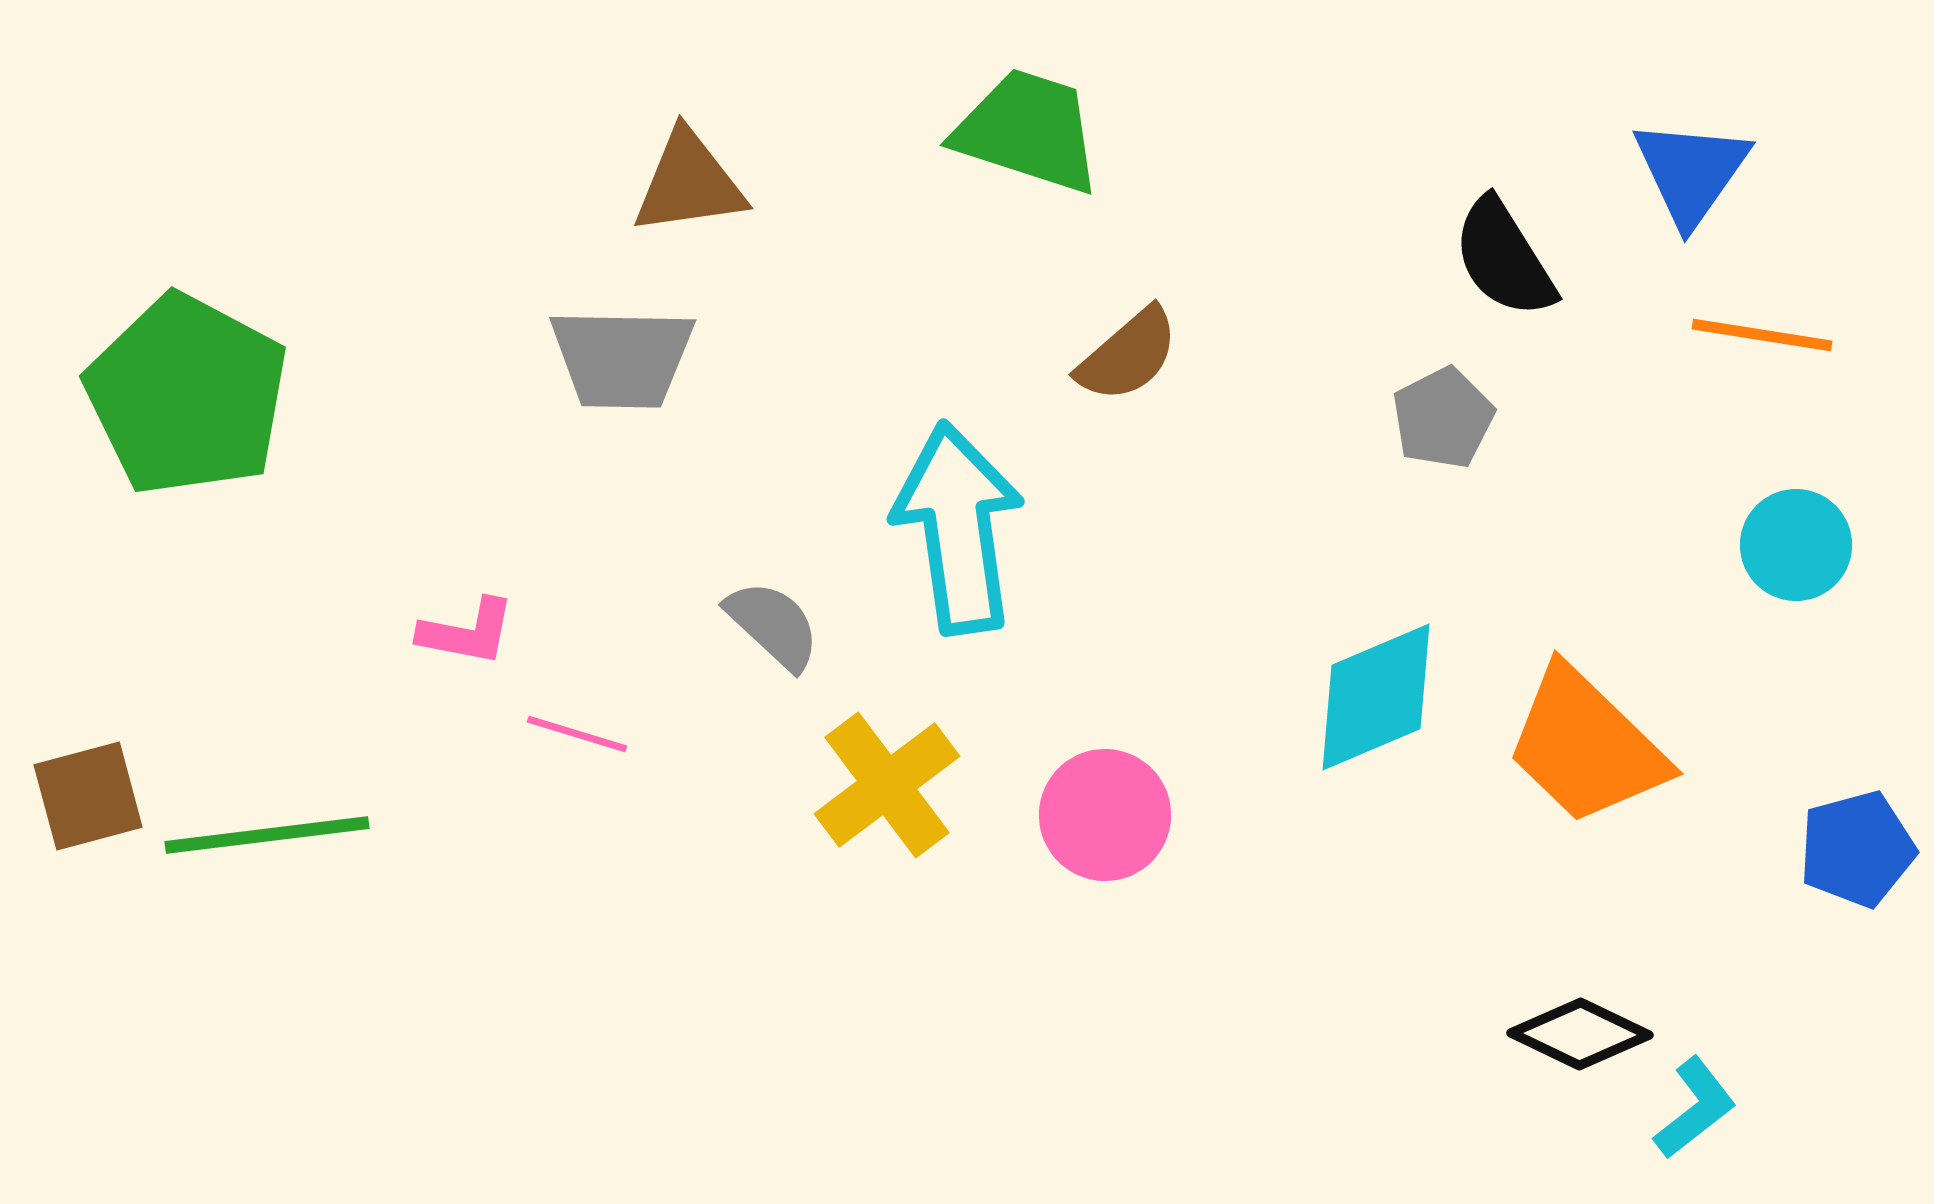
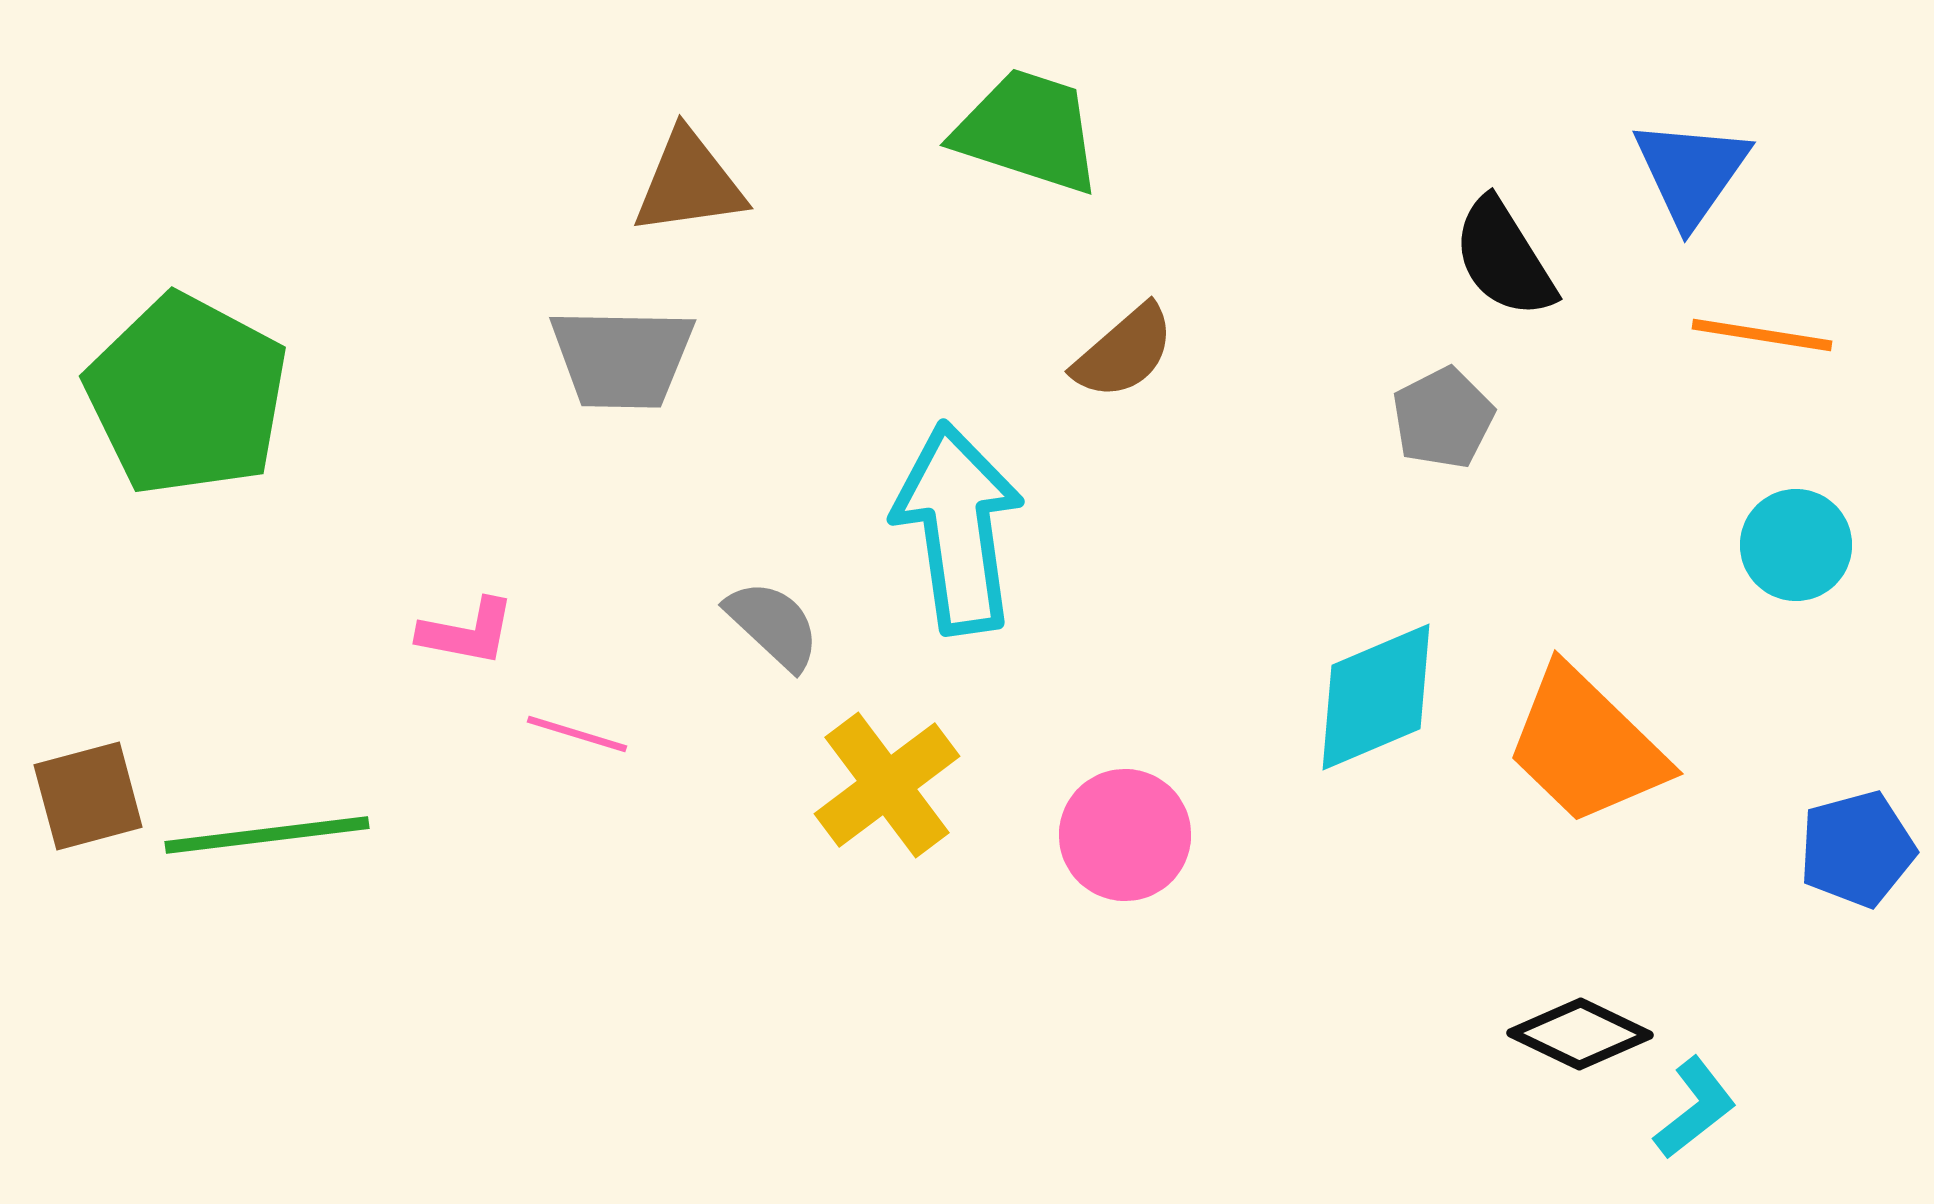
brown semicircle: moved 4 px left, 3 px up
pink circle: moved 20 px right, 20 px down
